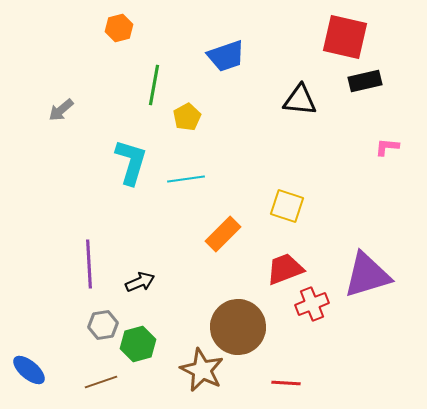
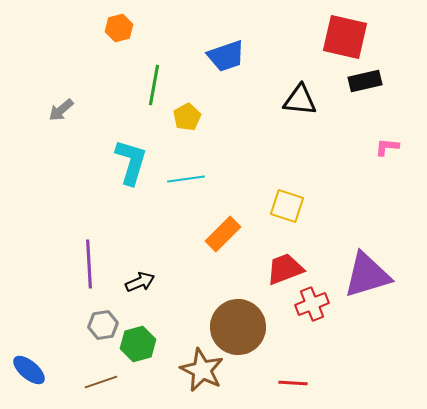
red line: moved 7 px right
